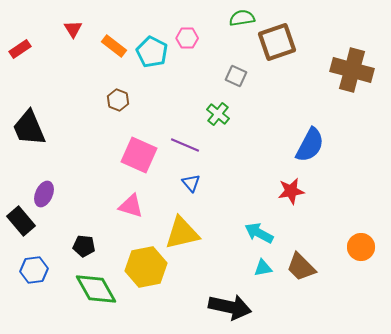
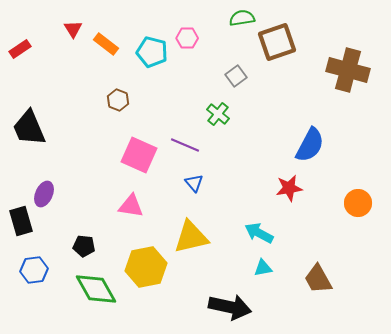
orange rectangle: moved 8 px left, 2 px up
cyan pentagon: rotated 12 degrees counterclockwise
brown cross: moved 4 px left
gray square: rotated 30 degrees clockwise
blue triangle: moved 3 px right
red star: moved 2 px left, 3 px up
pink triangle: rotated 8 degrees counterclockwise
black rectangle: rotated 24 degrees clockwise
yellow triangle: moved 9 px right, 4 px down
orange circle: moved 3 px left, 44 px up
brown trapezoid: moved 17 px right, 12 px down; rotated 16 degrees clockwise
